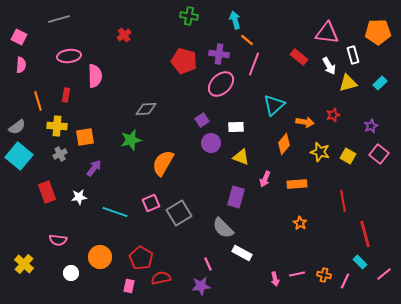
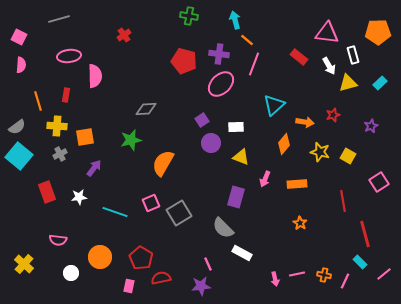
pink square at (379, 154): moved 28 px down; rotated 18 degrees clockwise
